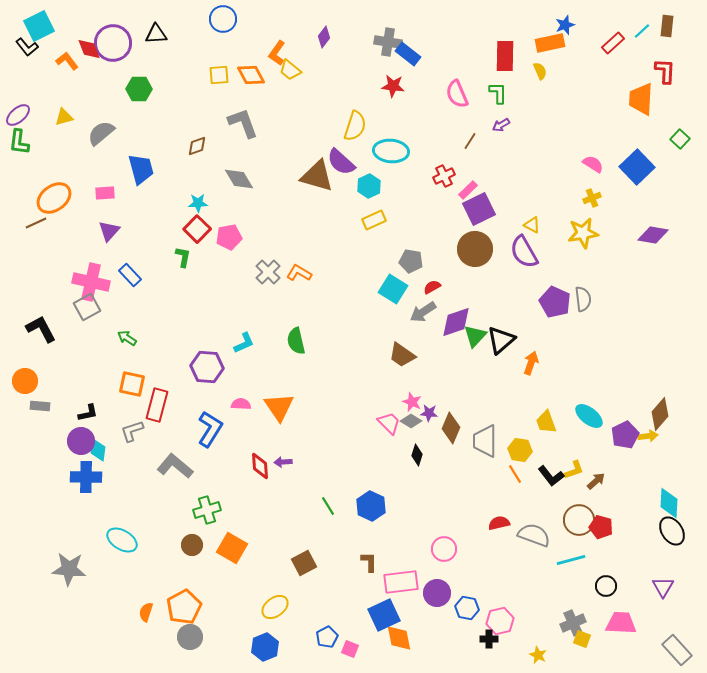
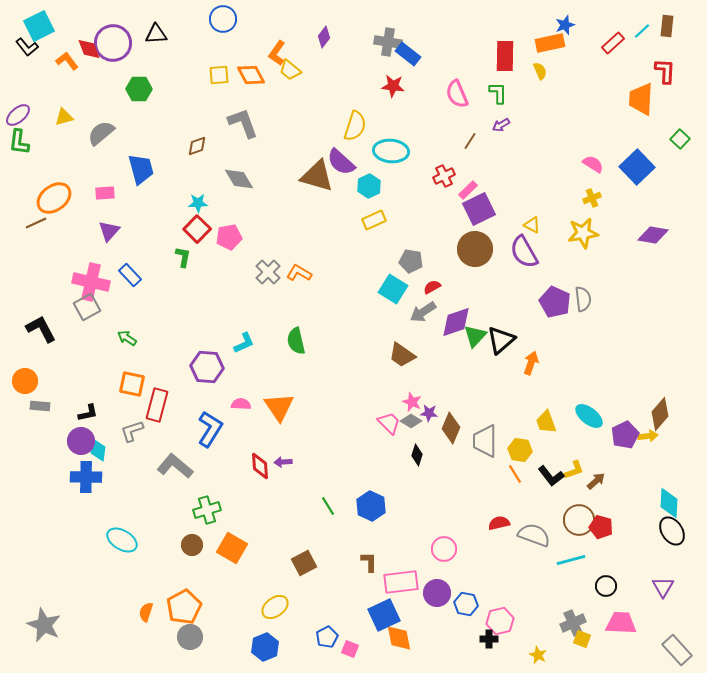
gray star at (69, 569): moved 25 px left, 56 px down; rotated 20 degrees clockwise
blue hexagon at (467, 608): moved 1 px left, 4 px up
